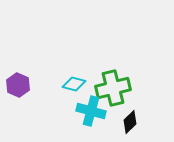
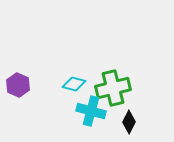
black diamond: moved 1 px left; rotated 20 degrees counterclockwise
